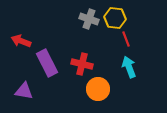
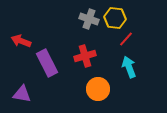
red line: rotated 63 degrees clockwise
red cross: moved 3 px right, 8 px up; rotated 30 degrees counterclockwise
purple triangle: moved 2 px left, 3 px down
